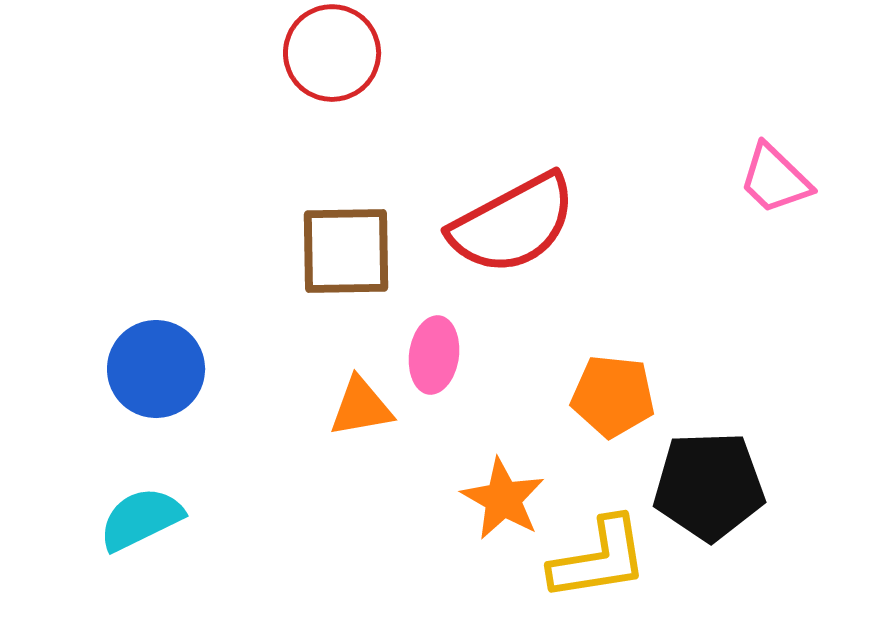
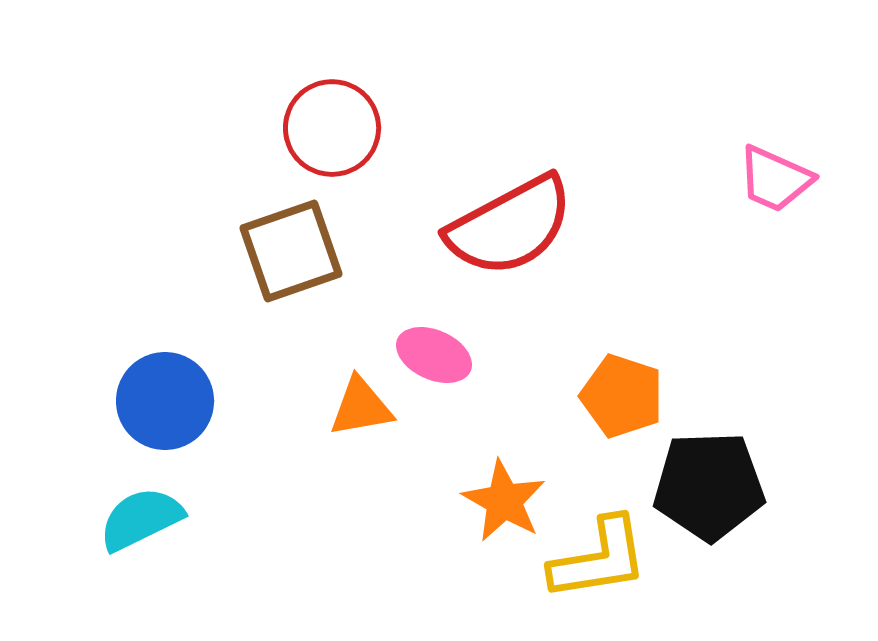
red circle: moved 75 px down
pink trapezoid: rotated 20 degrees counterclockwise
red semicircle: moved 3 px left, 2 px down
brown square: moved 55 px left; rotated 18 degrees counterclockwise
pink ellipse: rotated 74 degrees counterclockwise
blue circle: moved 9 px right, 32 px down
orange pentagon: moved 9 px right; rotated 12 degrees clockwise
orange star: moved 1 px right, 2 px down
